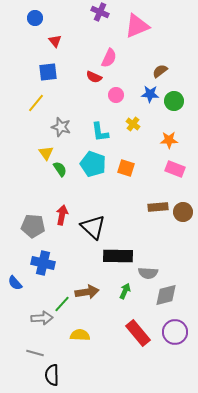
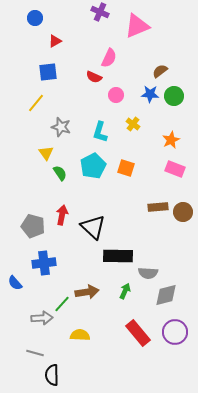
red triangle: rotated 40 degrees clockwise
green circle: moved 5 px up
cyan L-shape: rotated 25 degrees clockwise
orange star: moved 2 px right; rotated 24 degrees counterclockwise
cyan pentagon: moved 2 px down; rotated 25 degrees clockwise
green semicircle: moved 4 px down
gray pentagon: rotated 10 degrees clockwise
blue cross: moved 1 px right; rotated 20 degrees counterclockwise
